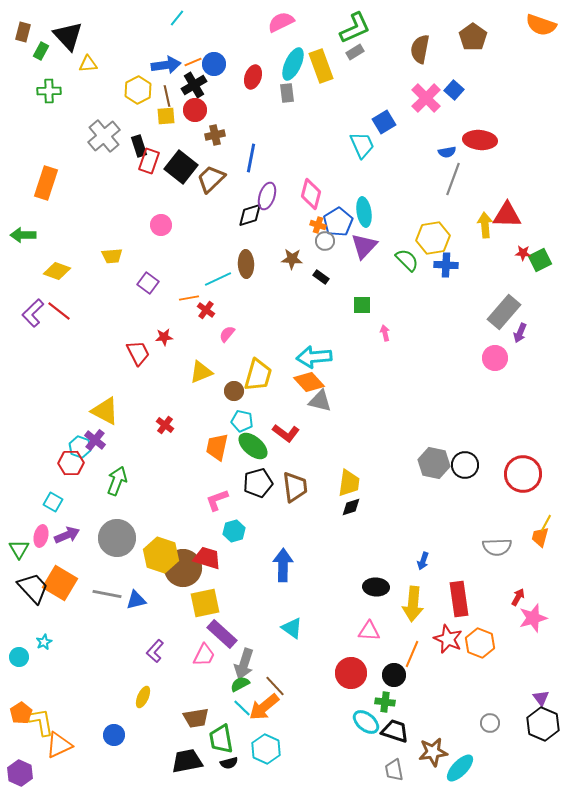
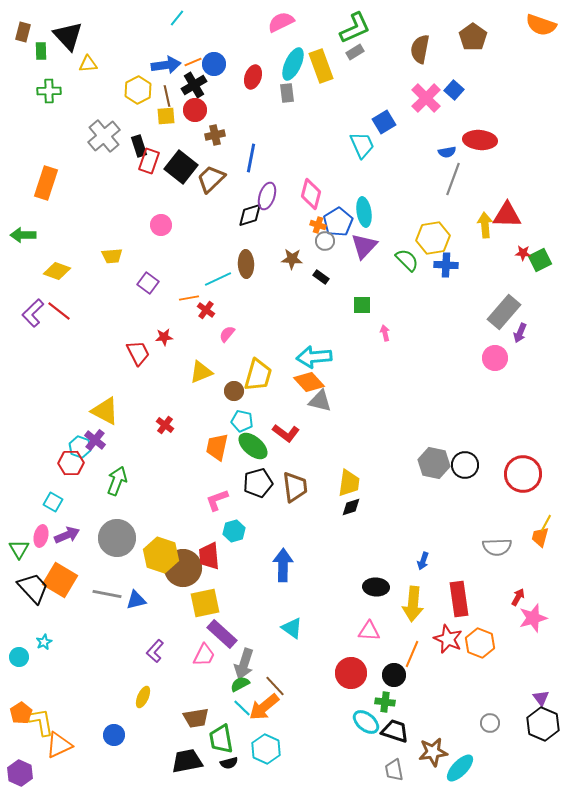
green rectangle at (41, 51): rotated 30 degrees counterclockwise
red trapezoid at (207, 558): moved 2 px right, 2 px up; rotated 112 degrees counterclockwise
orange square at (60, 583): moved 3 px up
